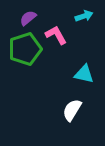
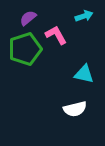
white semicircle: moved 3 px right, 1 px up; rotated 135 degrees counterclockwise
